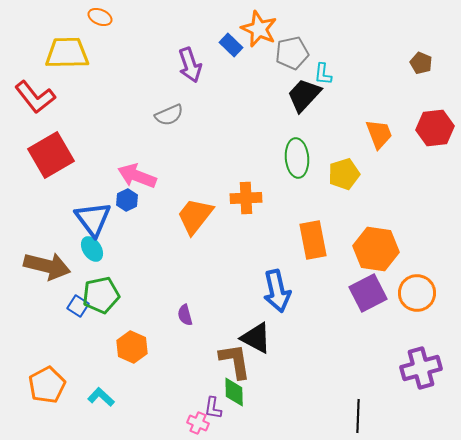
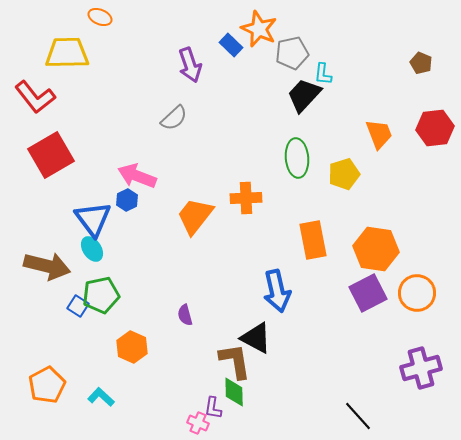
gray semicircle at (169, 115): moved 5 px right, 3 px down; rotated 20 degrees counterclockwise
black line at (358, 416): rotated 44 degrees counterclockwise
